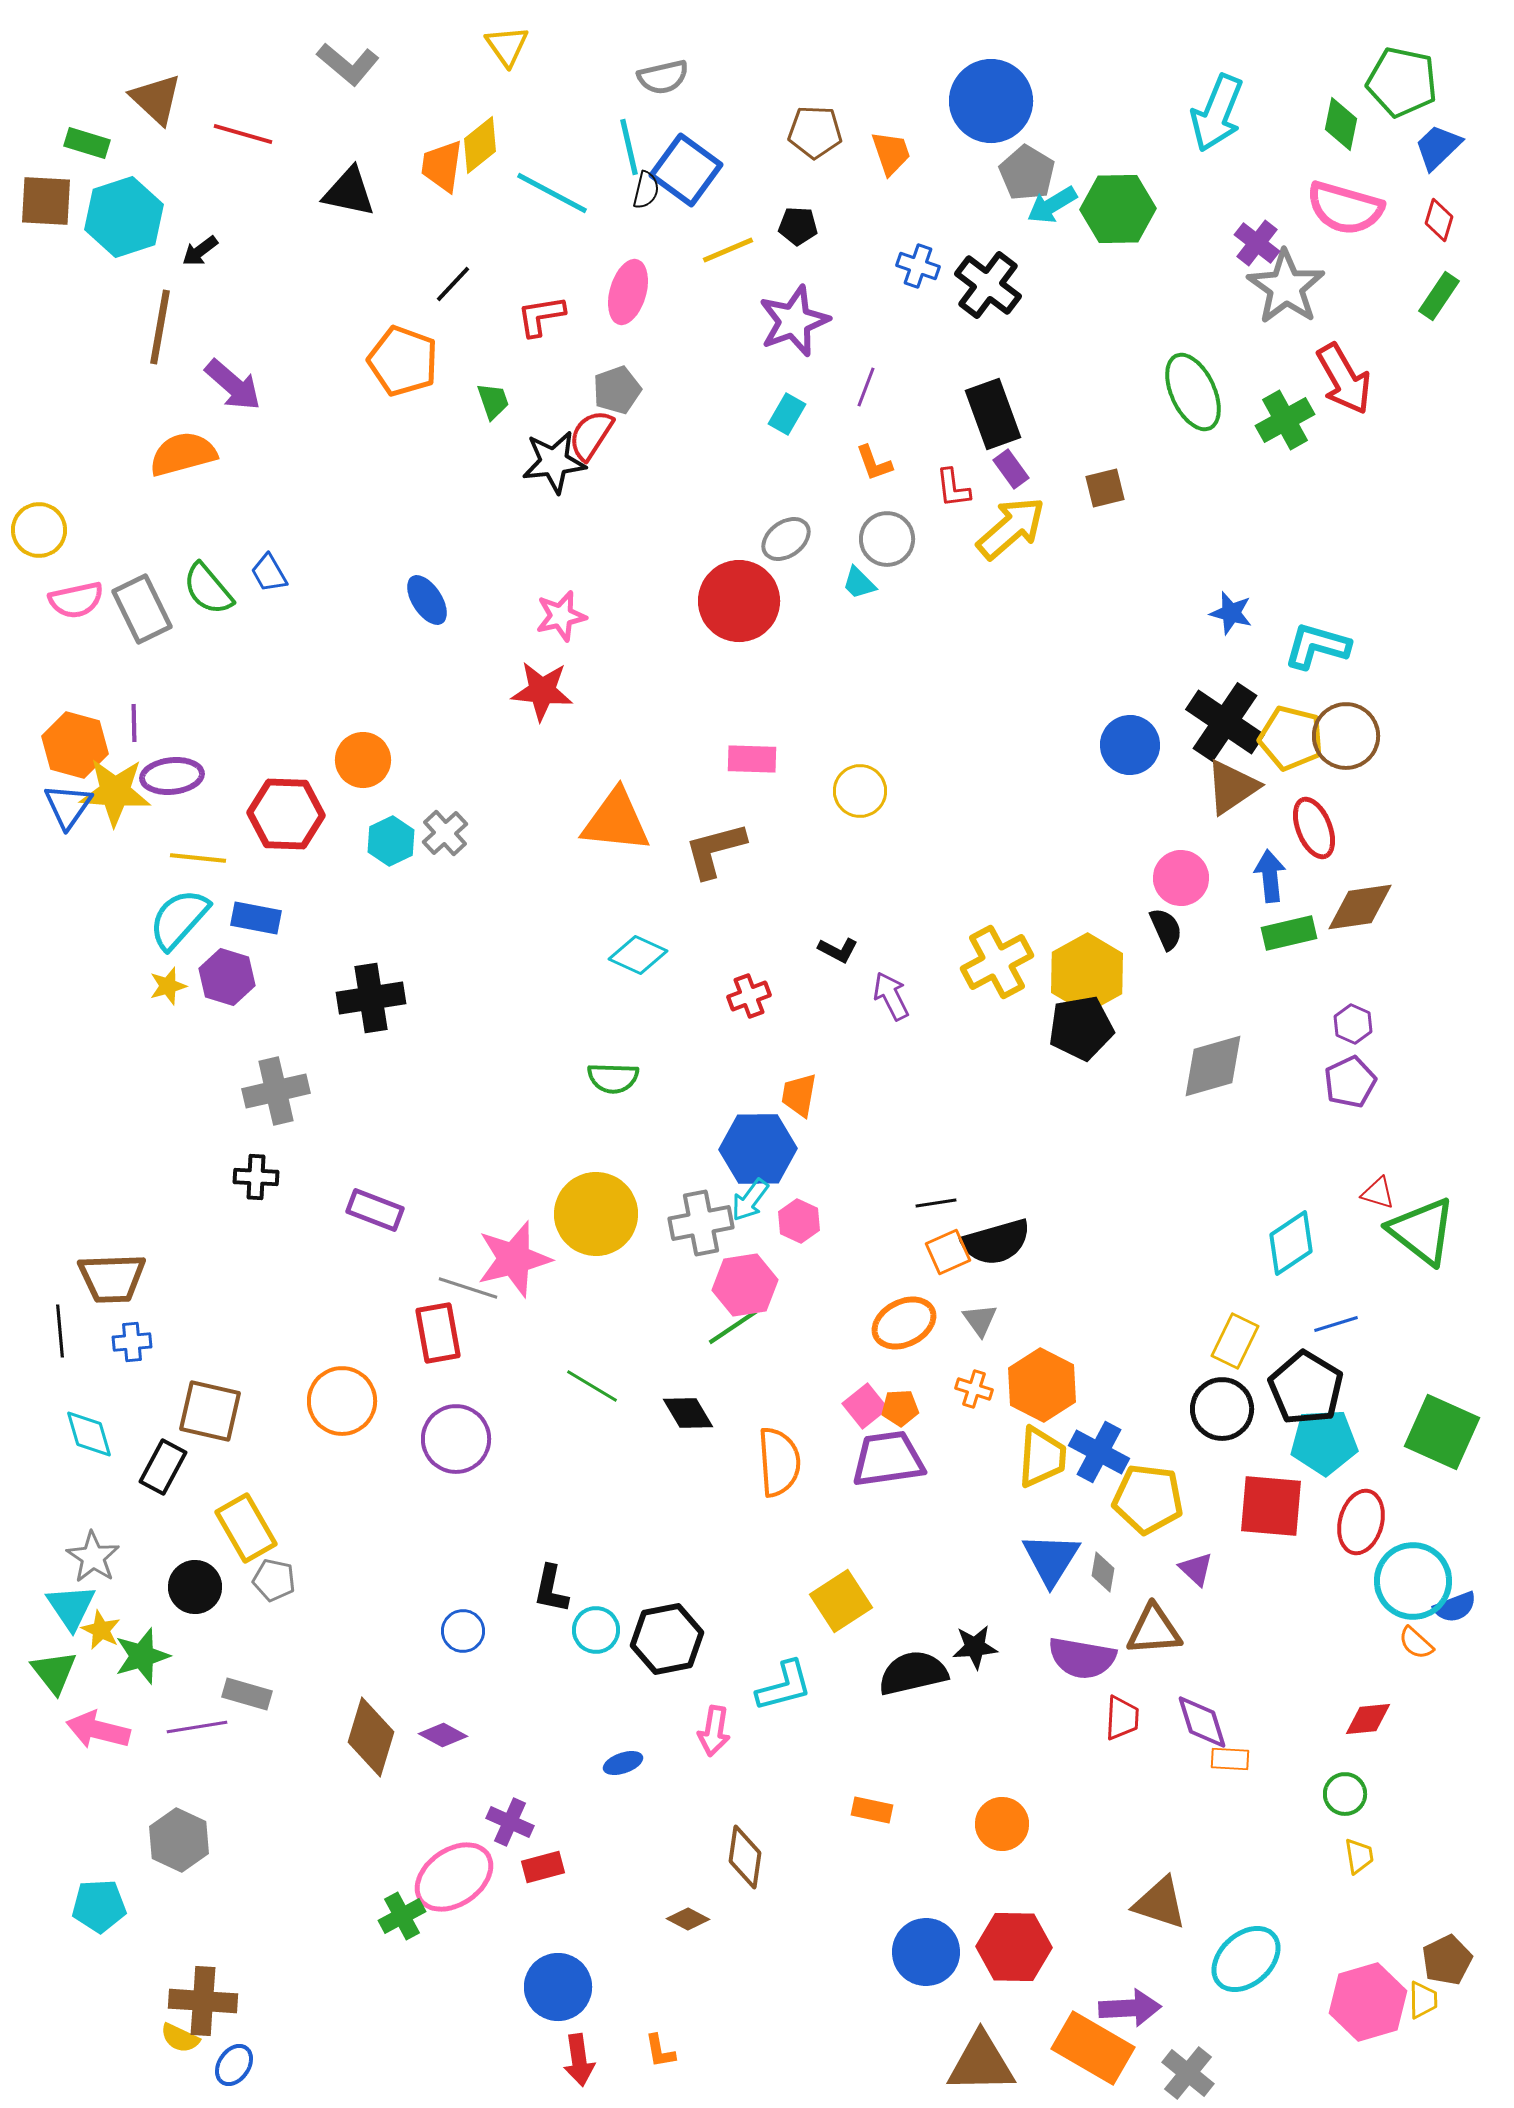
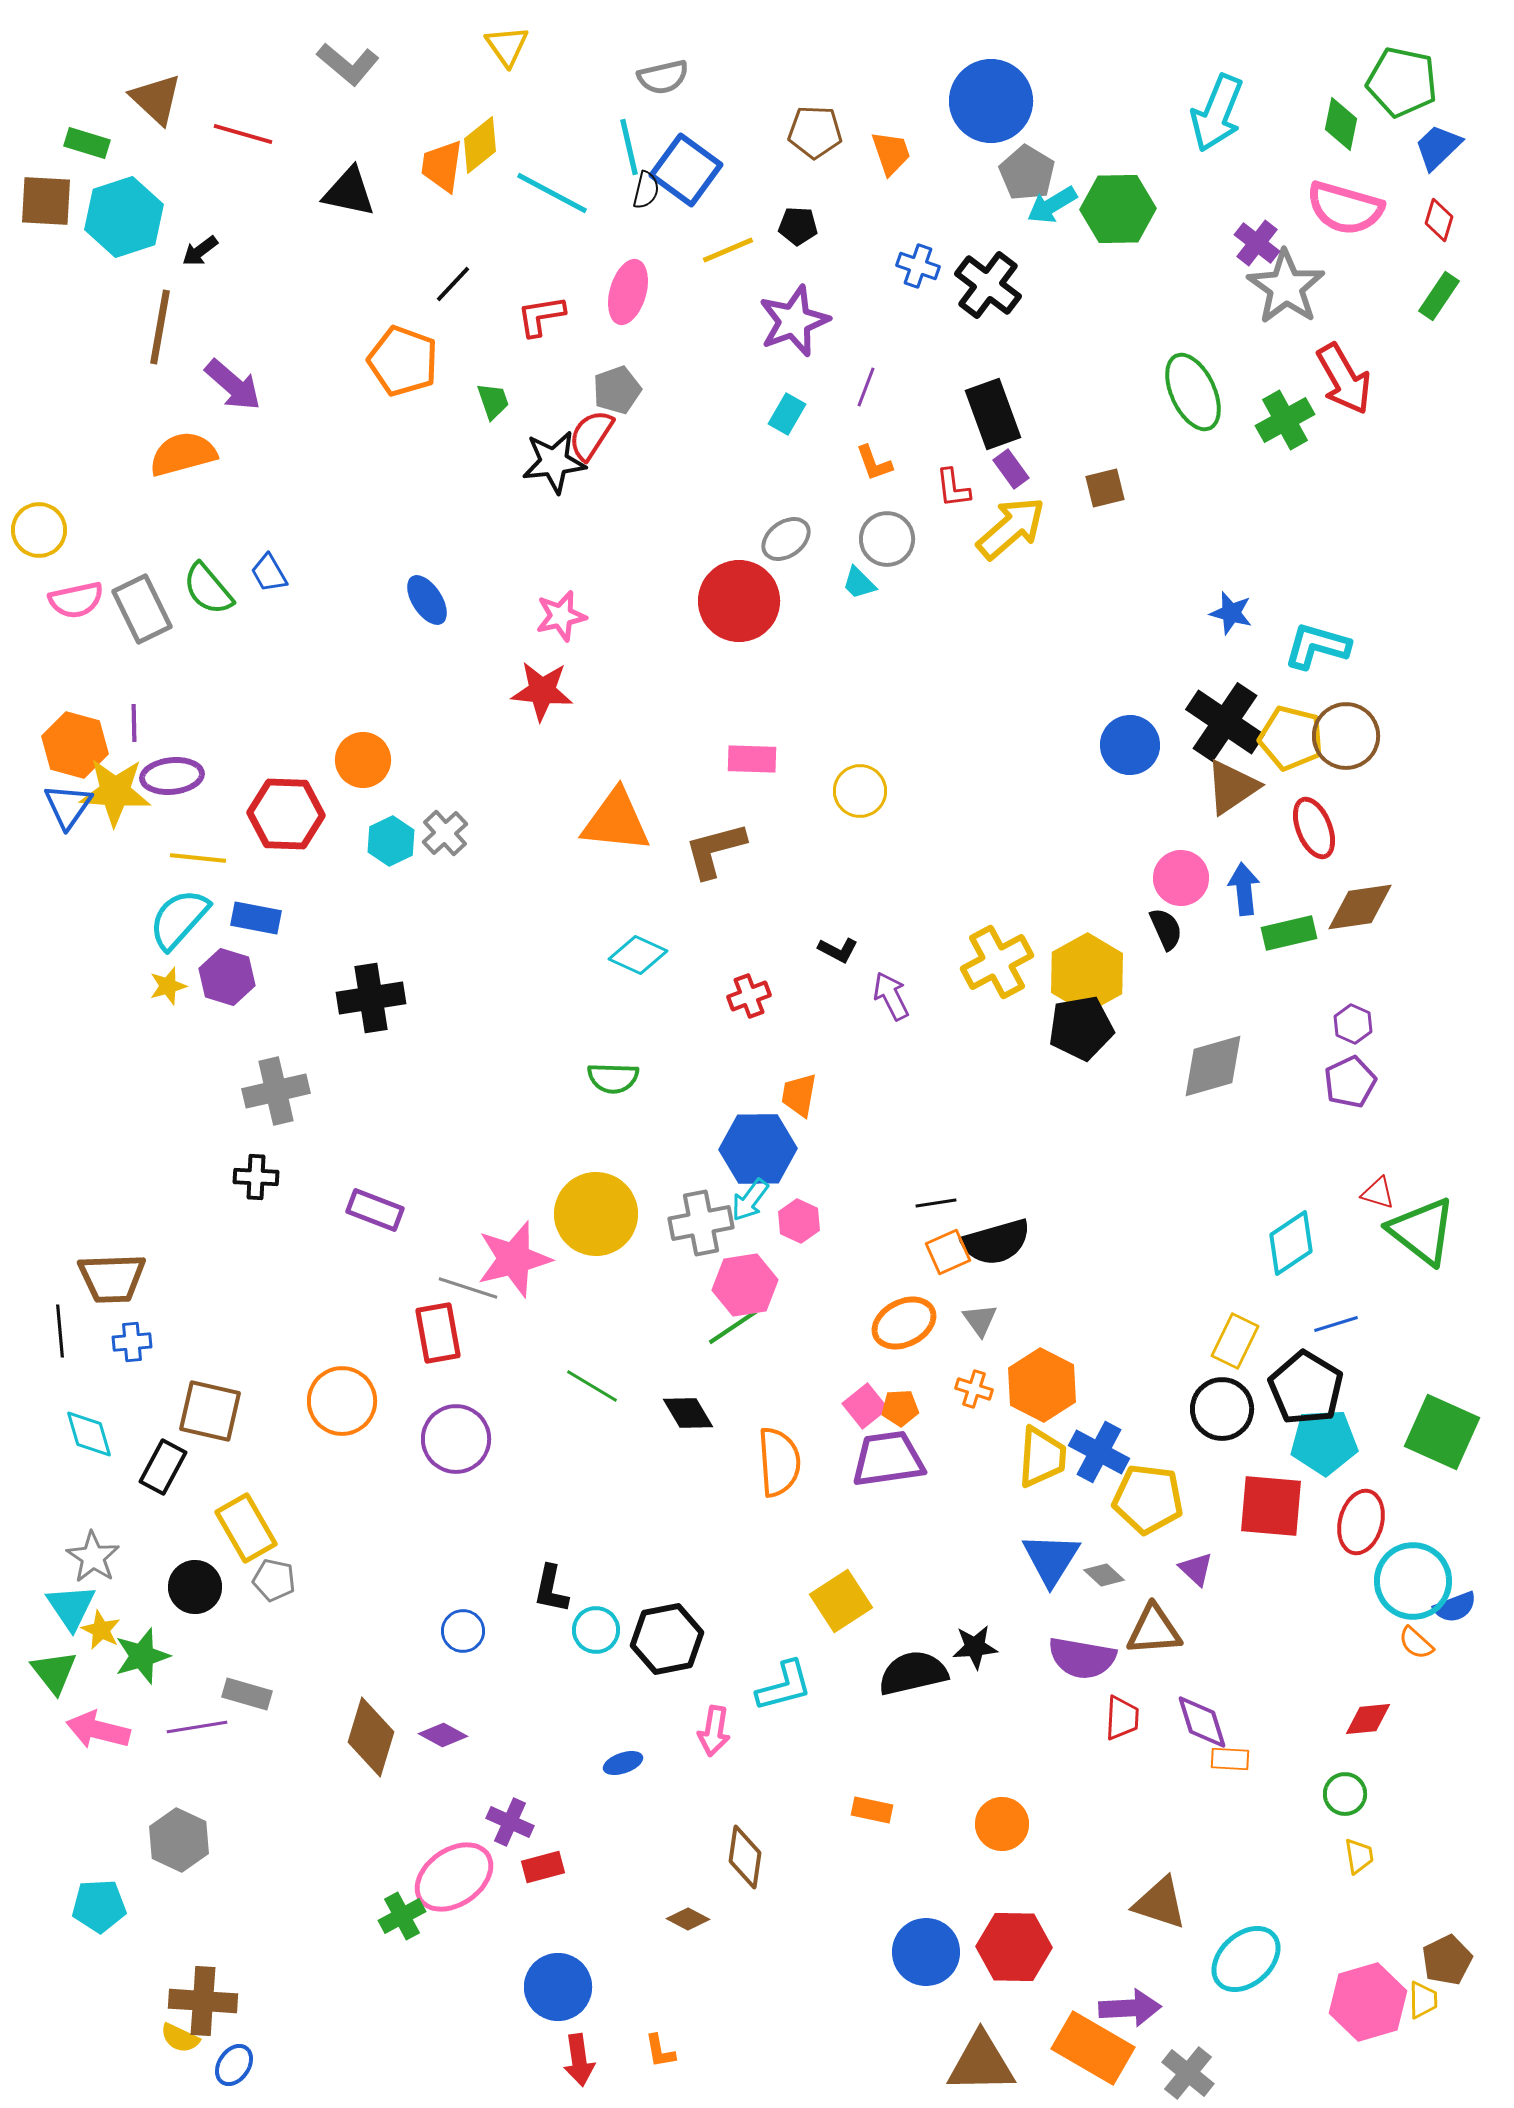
blue arrow at (1270, 876): moved 26 px left, 13 px down
gray diamond at (1103, 1572): moved 1 px right, 3 px down; rotated 57 degrees counterclockwise
